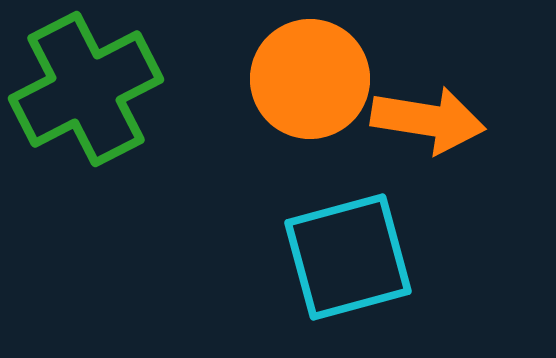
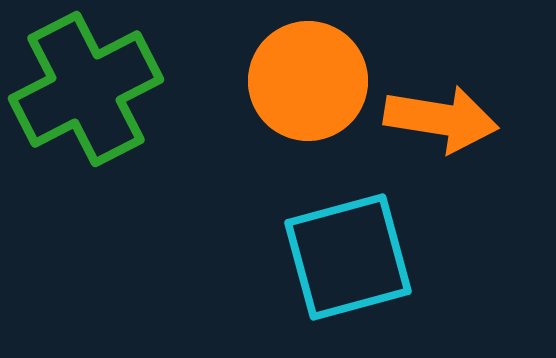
orange circle: moved 2 px left, 2 px down
orange arrow: moved 13 px right, 1 px up
